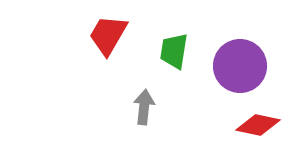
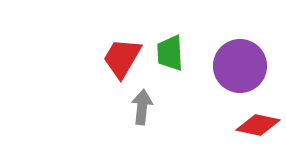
red trapezoid: moved 14 px right, 23 px down
green trapezoid: moved 4 px left, 2 px down; rotated 12 degrees counterclockwise
gray arrow: moved 2 px left
